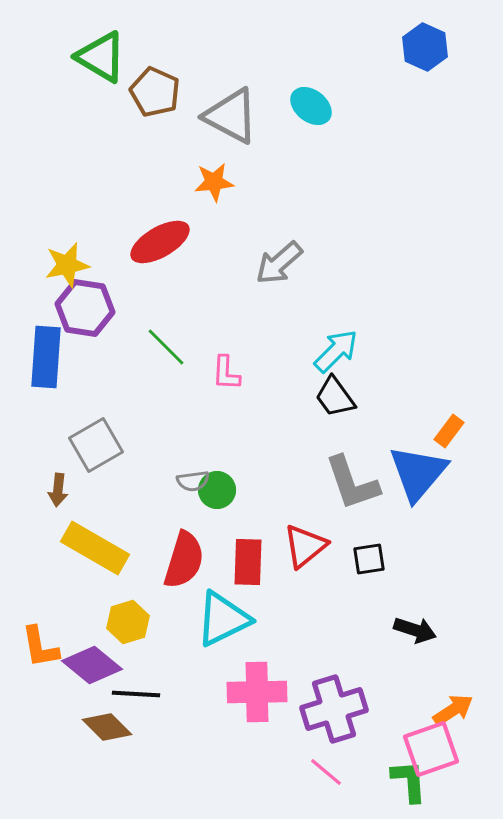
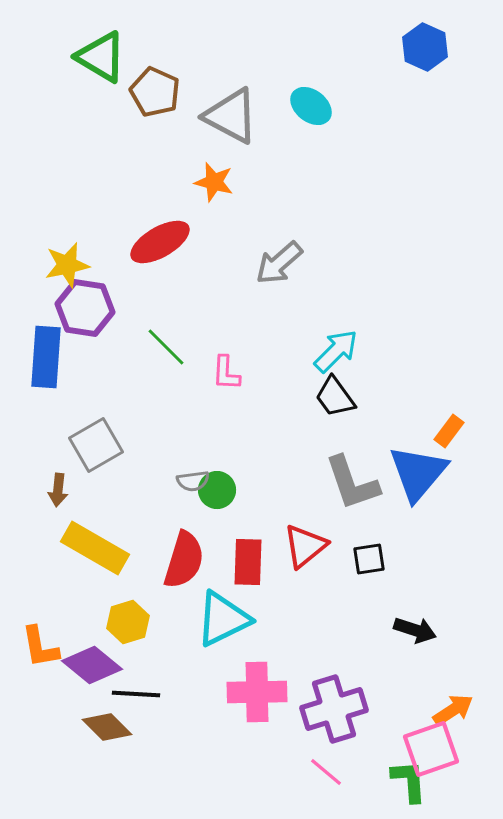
orange star: rotated 21 degrees clockwise
